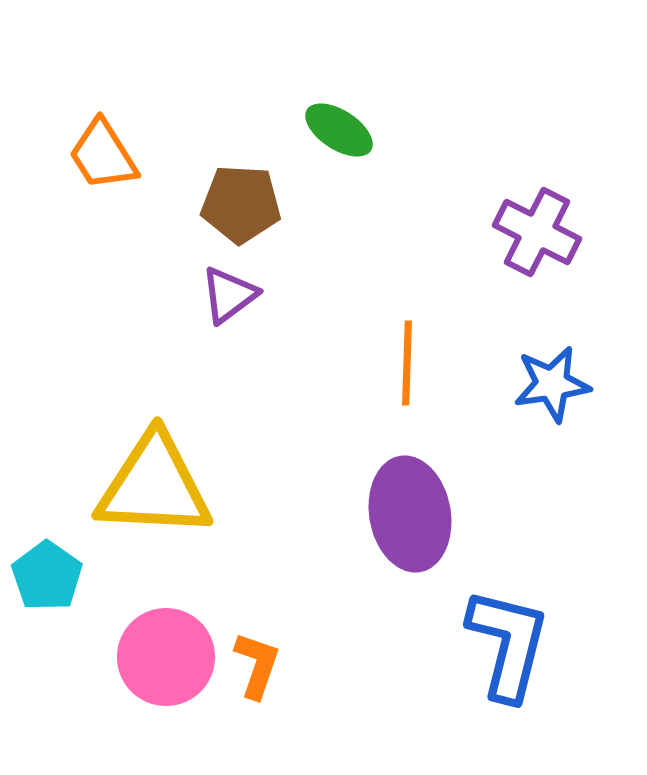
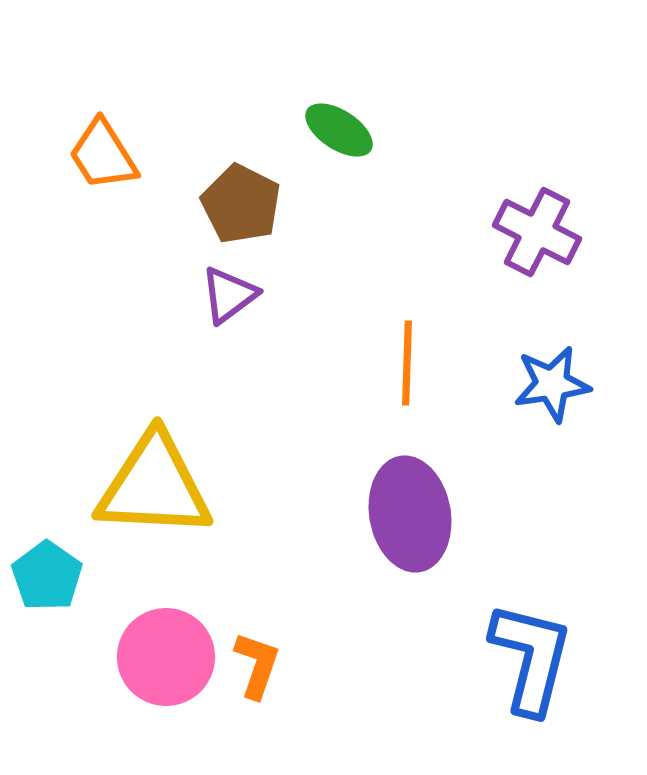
brown pentagon: rotated 24 degrees clockwise
blue L-shape: moved 23 px right, 14 px down
